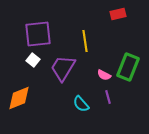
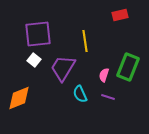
red rectangle: moved 2 px right, 1 px down
white square: moved 1 px right
pink semicircle: rotated 80 degrees clockwise
purple line: rotated 56 degrees counterclockwise
cyan semicircle: moved 1 px left, 10 px up; rotated 18 degrees clockwise
